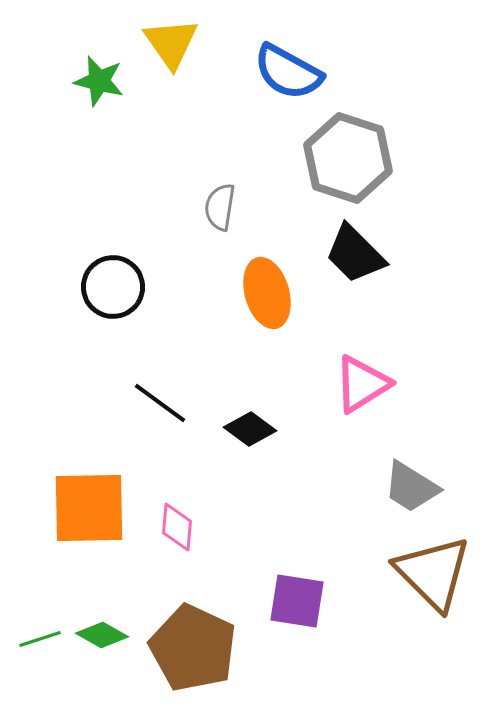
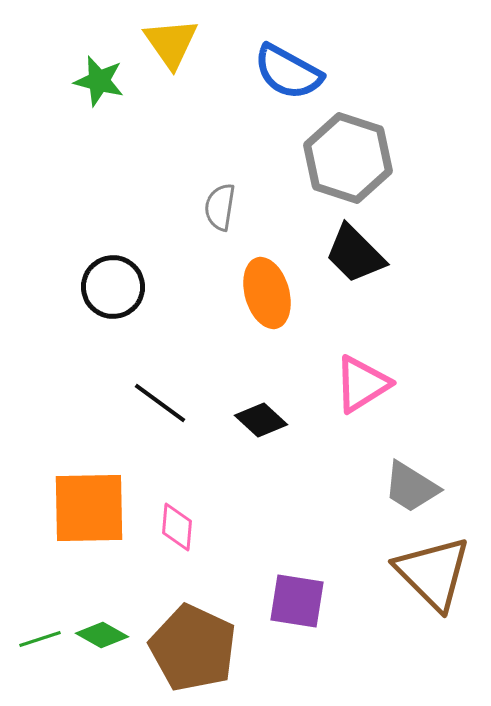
black diamond: moved 11 px right, 9 px up; rotated 6 degrees clockwise
